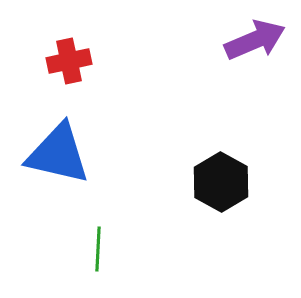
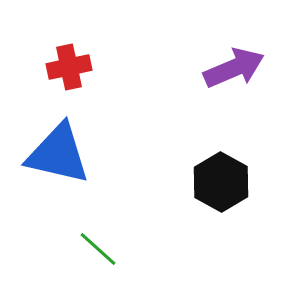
purple arrow: moved 21 px left, 28 px down
red cross: moved 6 px down
green line: rotated 51 degrees counterclockwise
